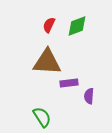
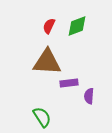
red semicircle: moved 1 px down
